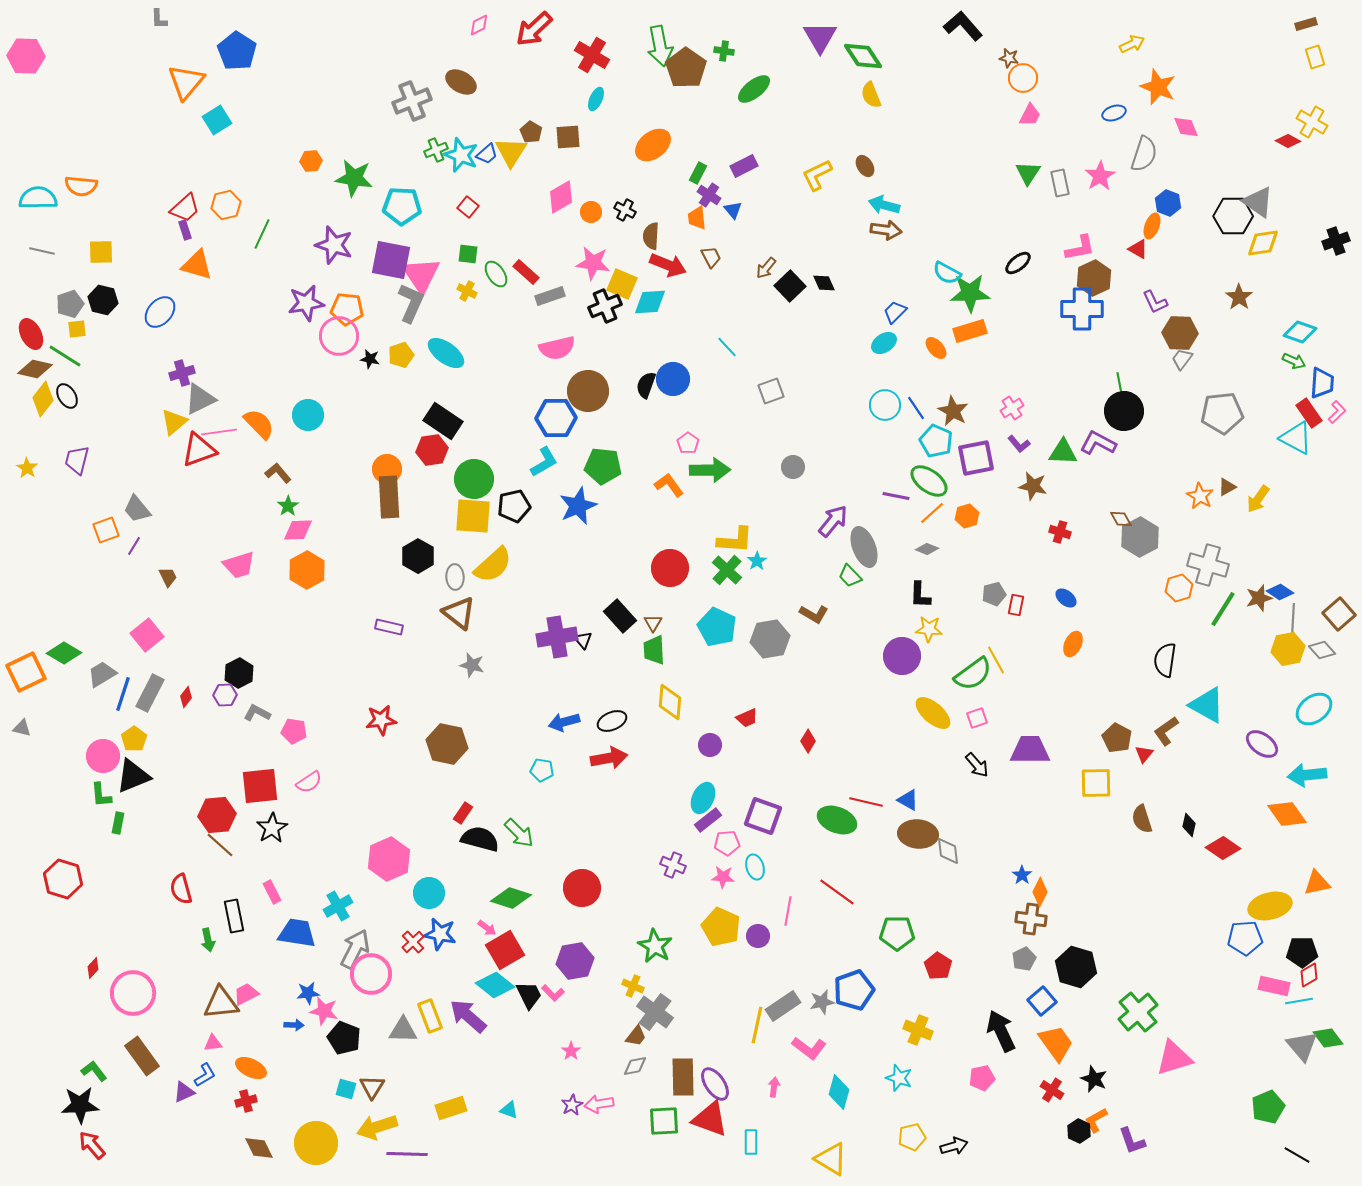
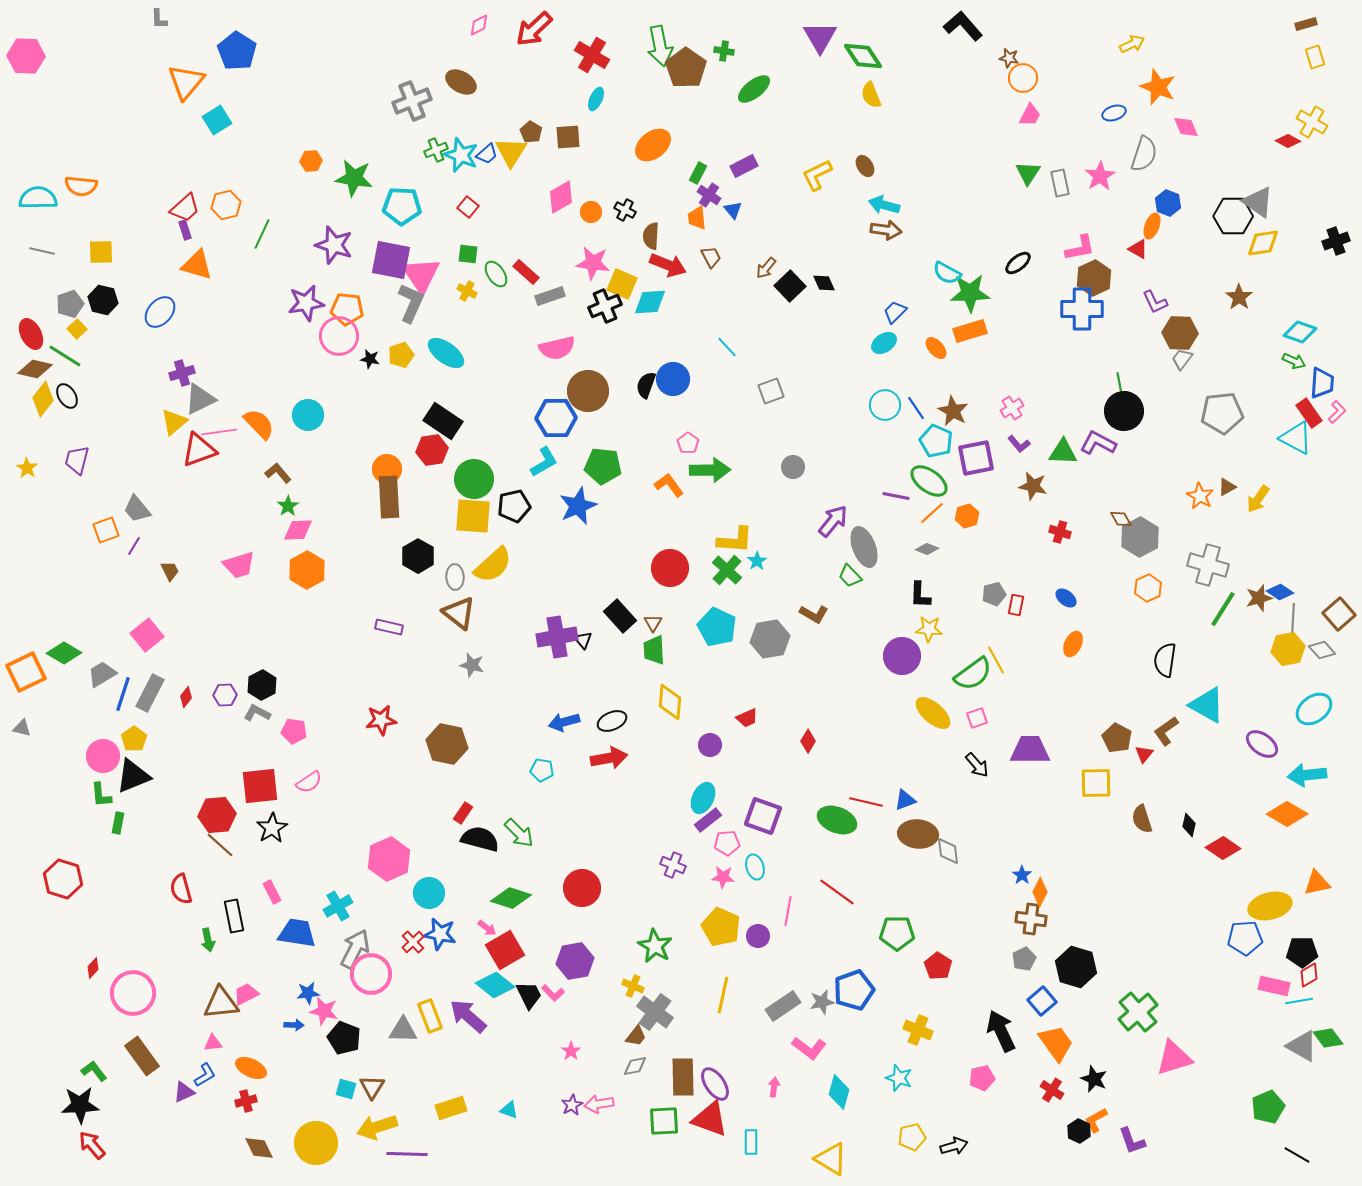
yellow square at (77, 329): rotated 36 degrees counterclockwise
brown trapezoid at (168, 577): moved 2 px right, 6 px up
orange hexagon at (1179, 588): moved 31 px left; rotated 8 degrees counterclockwise
black hexagon at (239, 673): moved 23 px right, 12 px down
blue triangle at (908, 800): moved 3 px left; rotated 50 degrees counterclockwise
orange diamond at (1287, 814): rotated 24 degrees counterclockwise
yellow line at (757, 1025): moved 34 px left, 30 px up
gray triangle at (1302, 1046): rotated 20 degrees counterclockwise
